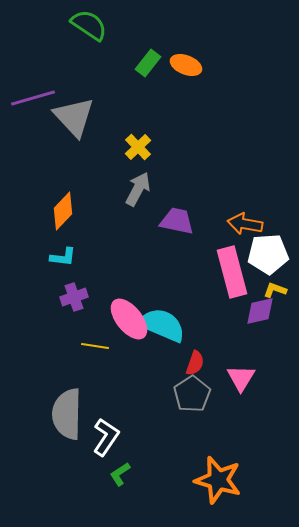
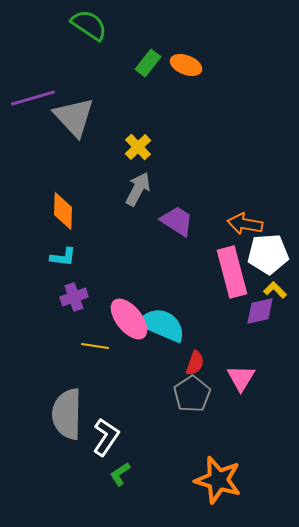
orange diamond: rotated 42 degrees counterclockwise
purple trapezoid: rotated 21 degrees clockwise
yellow L-shape: rotated 25 degrees clockwise
